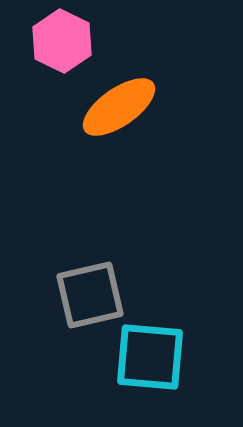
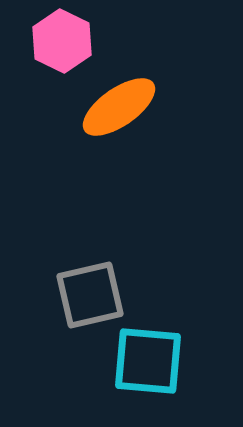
cyan square: moved 2 px left, 4 px down
